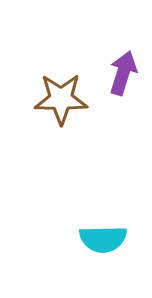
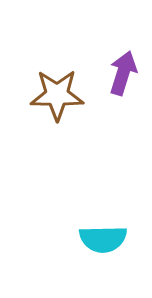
brown star: moved 4 px left, 4 px up
